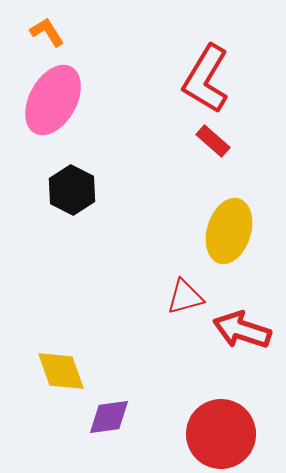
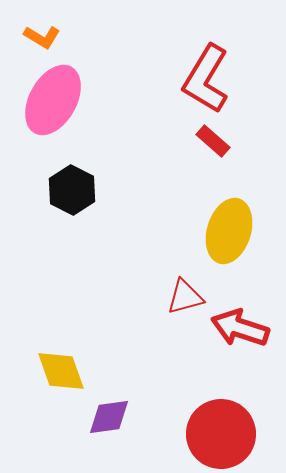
orange L-shape: moved 5 px left, 5 px down; rotated 153 degrees clockwise
red arrow: moved 2 px left, 2 px up
